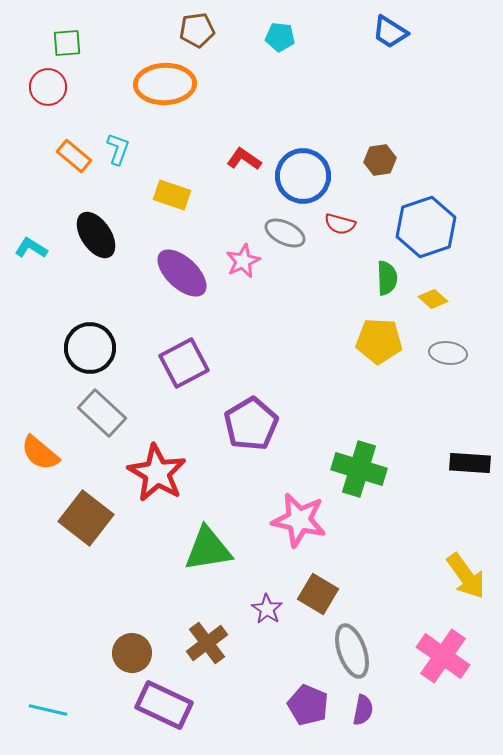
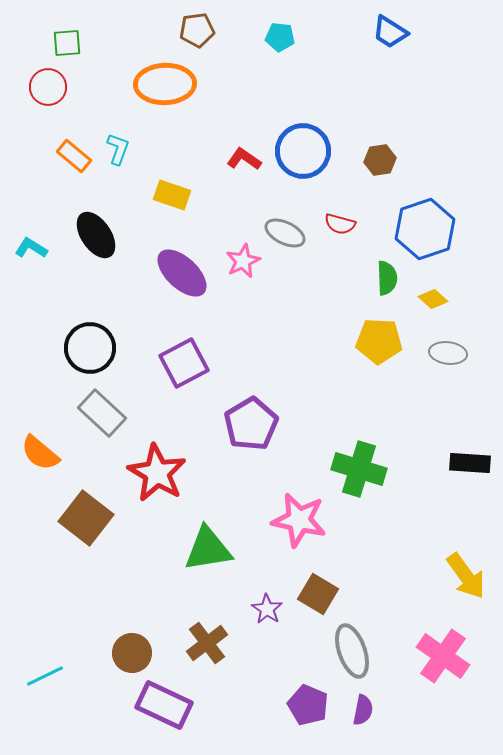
blue circle at (303, 176): moved 25 px up
blue hexagon at (426, 227): moved 1 px left, 2 px down
cyan line at (48, 710): moved 3 px left, 34 px up; rotated 39 degrees counterclockwise
